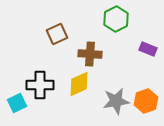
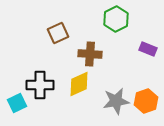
brown square: moved 1 px right, 1 px up
